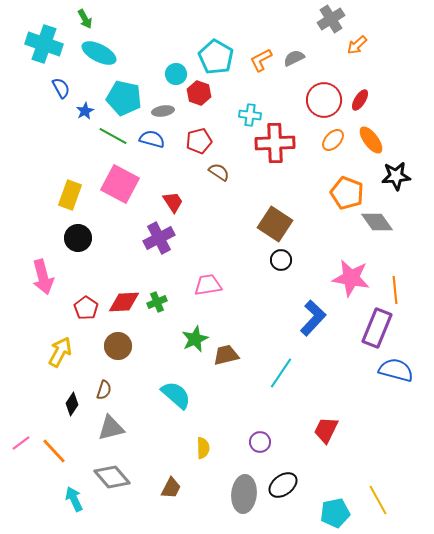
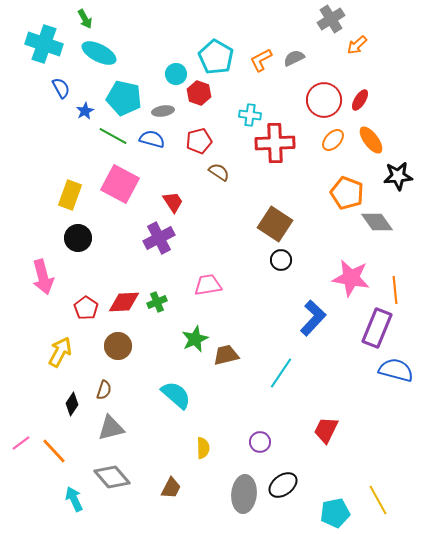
black star at (396, 176): moved 2 px right
